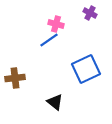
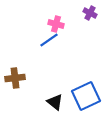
blue square: moved 27 px down
